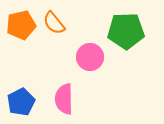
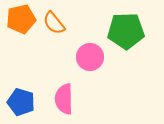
orange pentagon: moved 6 px up
blue pentagon: rotated 28 degrees counterclockwise
